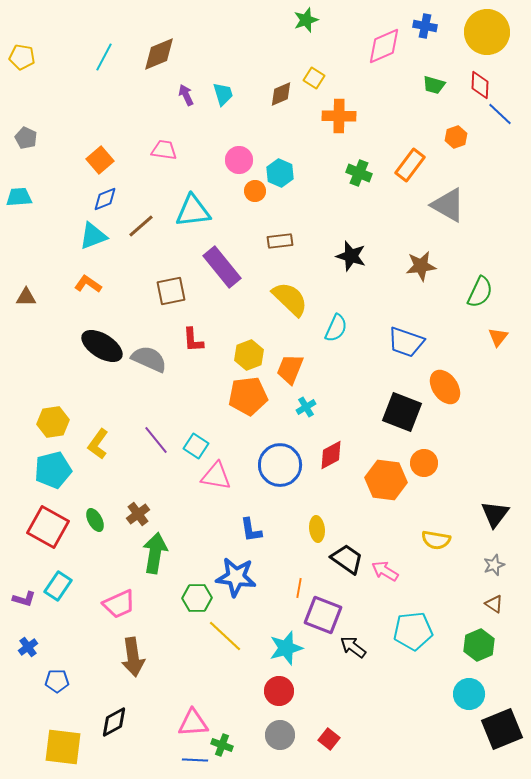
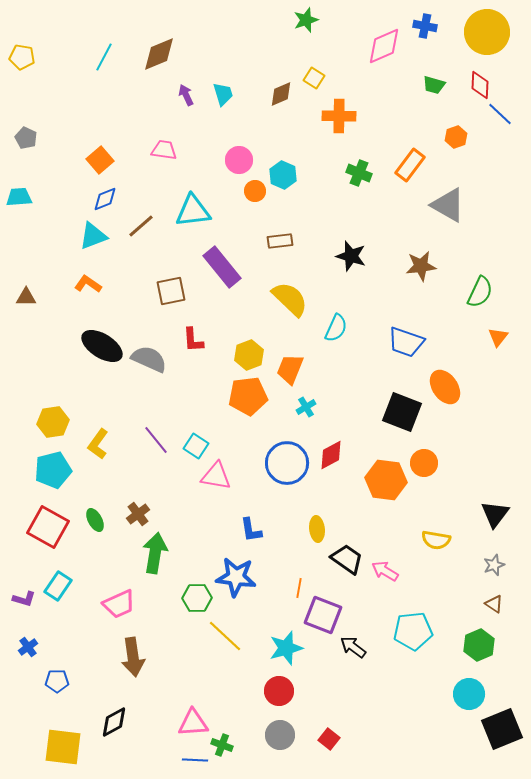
cyan hexagon at (280, 173): moved 3 px right, 2 px down
blue circle at (280, 465): moved 7 px right, 2 px up
